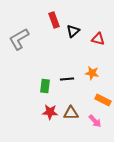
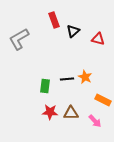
orange star: moved 7 px left, 4 px down; rotated 16 degrees clockwise
